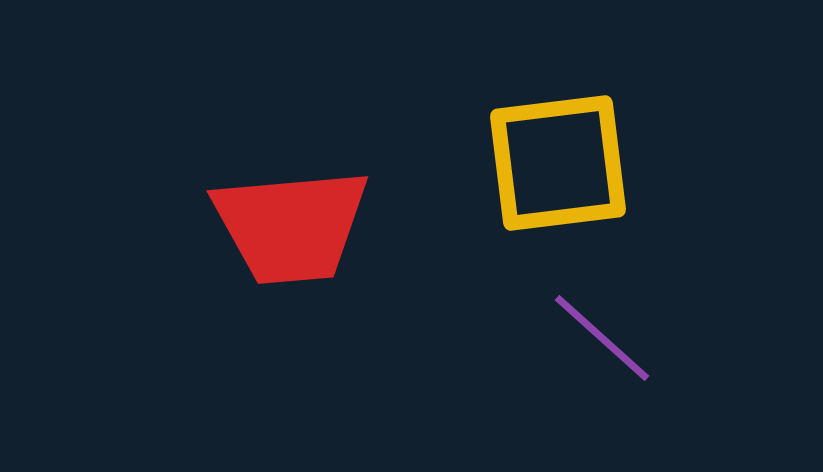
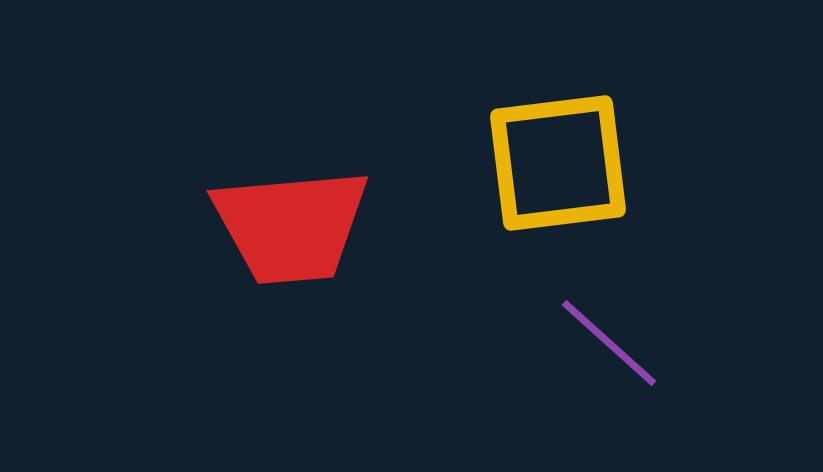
purple line: moved 7 px right, 5 px down
